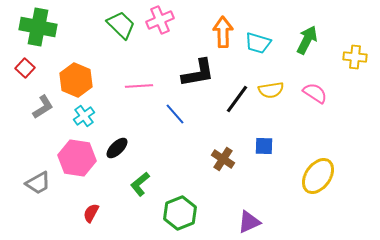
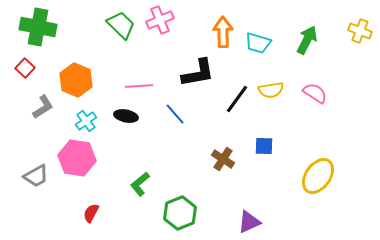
yellow cross: moved 5 px right, 26 px up; rotated 15 degrees clockwise
cyan cross: moved 2 px right, 5 px down
black ellipse: moved 9 px right, 32 px up; rotated 55 degrees clockwise
gray trapezoid: moved 2 px left, 7 px up
